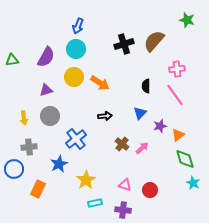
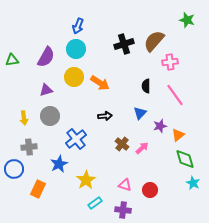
pink cross: moved 7 px left, 7 px up
cyan rectangle: rotated 24 degrees counterclockwise
